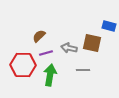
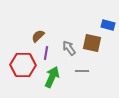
blue rectangle: moved 1 px left, 1 px up
brown semicircle: moved 1 px left
gray arrow: rotated 42 degrees clockwise
purple line: rotated 64 degrees counterclockwise
gray line: moved 1 px left, 1 px down
green arrow: moved 2 px right, 2 px down; rotated 15 degrees clockwise
